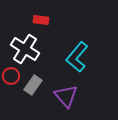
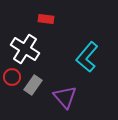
red rectangle: moved 5 px right, 1 px up
cyan L-shape: moved 10 px right
red circle: moved 1 px right, 1 px down
purple triangle: moved 1 px left, 1 px down
